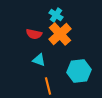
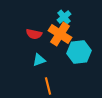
cyan cross: moved 8 px right, 2 px down; rotated 16 degrees clockwise
orange cross: rotated 15 degrees counterclockwise
cyan triangle: rotated 40 degrees counterclockwise
cyan hexagon: moved 19 px up
